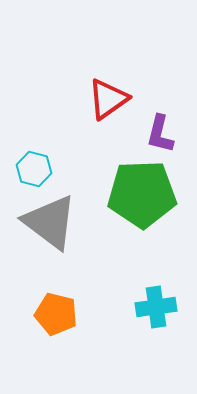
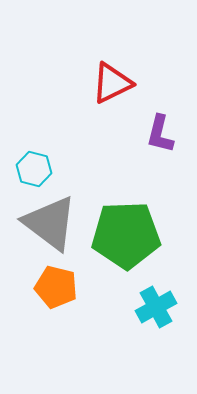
red triangle: moved 4 px right, 16 px up; rotated 9 degrees clockwise
green pentagon: moved 16 px left, 41 px down
gray triangle: moved 1 px down
cyan cross: rotated 21 degrees counterclockwise
orange pentagon: moved 27 px up
